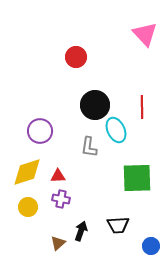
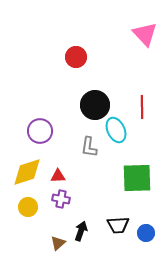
blue circle: moved 5 px left, 13 px up
